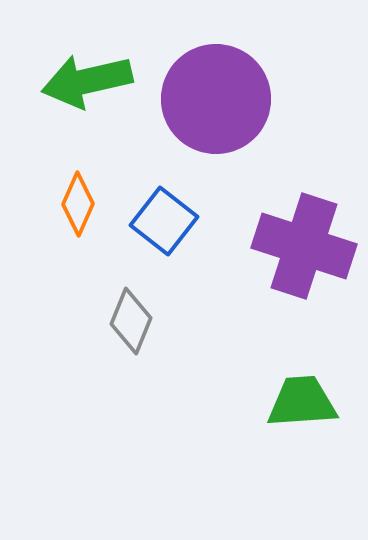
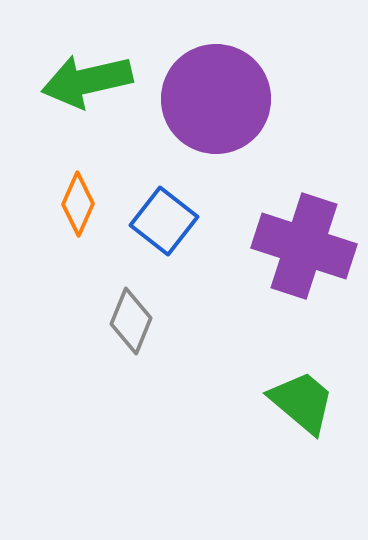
green trapezoid: rotated 44 degrees clockwise
